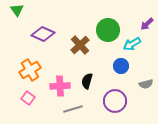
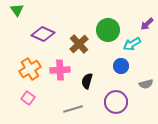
brown cross: moved 1 px left, 1 px up
orange cross: moved 1 px up
pink cross: moved 16 px up
purple circle: moved 1 px right, 1 px down
